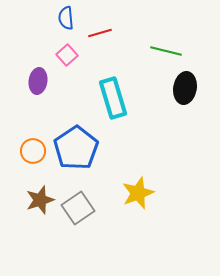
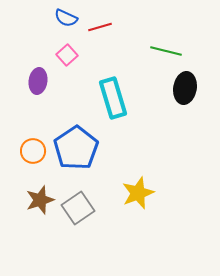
blue semicircle: rotated 60 degrees counterclockwise
red line: moved 6 px up
